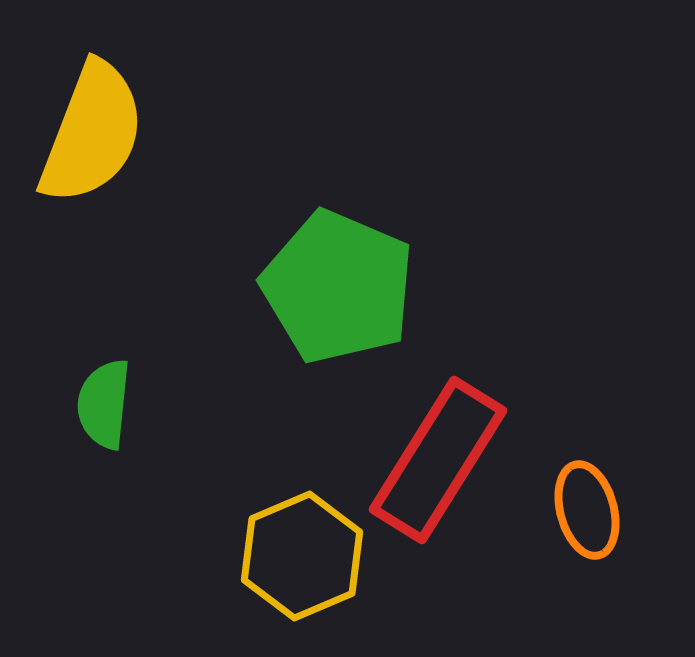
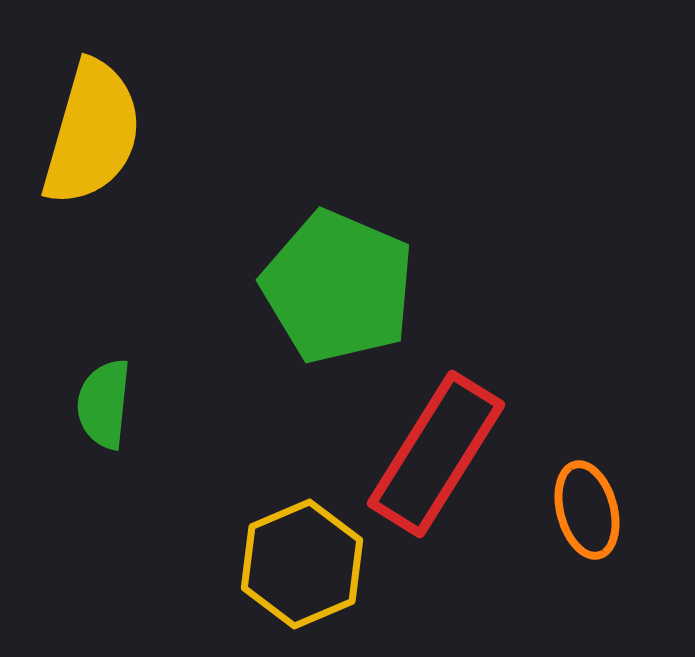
yellow semicircle: rotated 5 degrees counterclockwise
red rectangle: moved 2 px left, 6 px up
yellow hexagon: moved 8 px down
